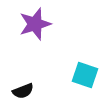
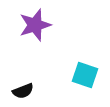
purple star: moved 1 px down
